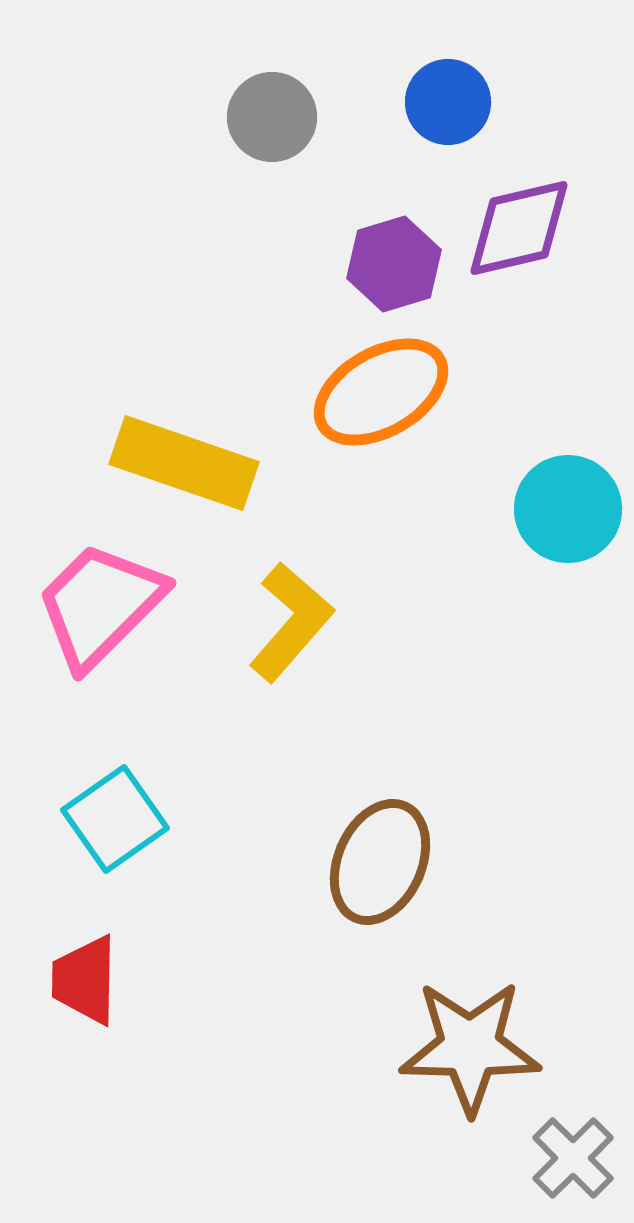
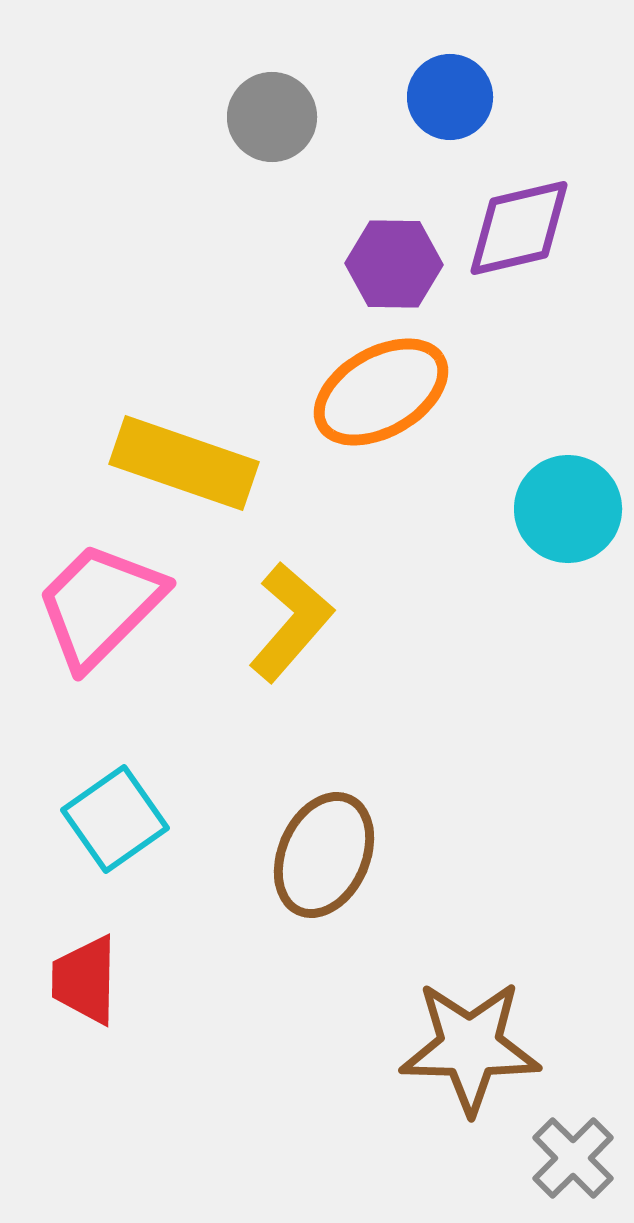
blue circle: moved 2 px right, 5 px up
purple hexagon: rotated 18 degrees clockwise
brown ellipse: moved 56 px left, 7 px up
